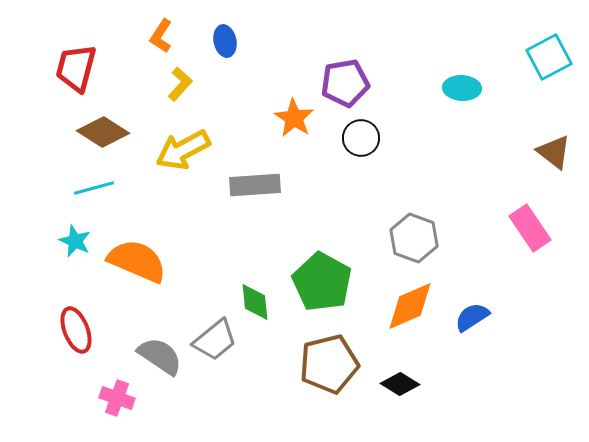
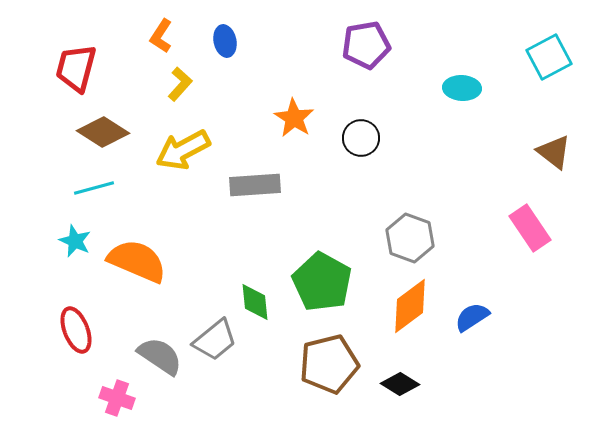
purple pentagon: moved 21 px right, 38 px up
gray hexagon: moved 4 px left
orange diamond: rotated 14 degrees counterclockwise
